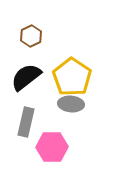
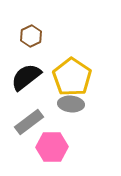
gray rectangle: moved 3 px right; rotated 40 degrees clockwise
